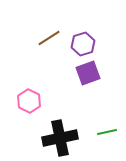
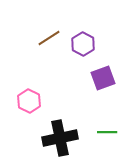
purple hexagon: rotated 15 degrees counterclockwise
purple square: moved 15 px right, 5 px down
green line: rotated 12 degrees clockwise
